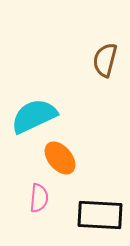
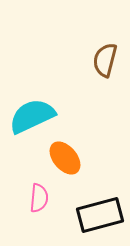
cyan semicircle: moved 2 px left
orange ellipse: moved 5 px right
black rectangle: rotated 18 degrees counterclockwise
